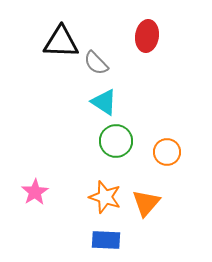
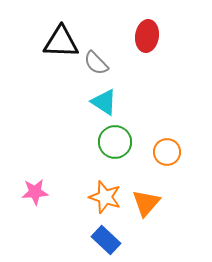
green circle: moved 1 px left, 1 px down
pink star: rotated 28 degrees clockwise
blue rectangle: rotated 40 degrees clockwise
